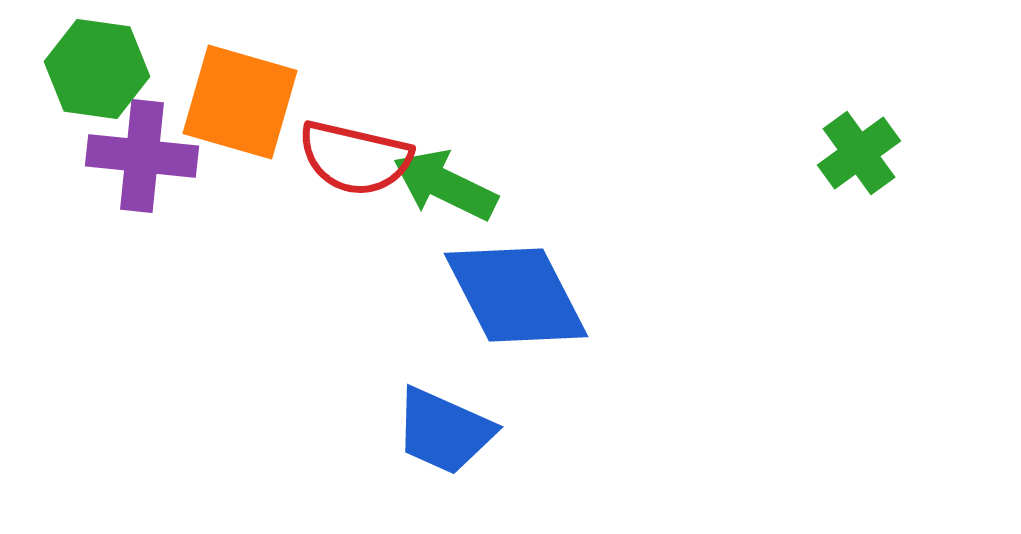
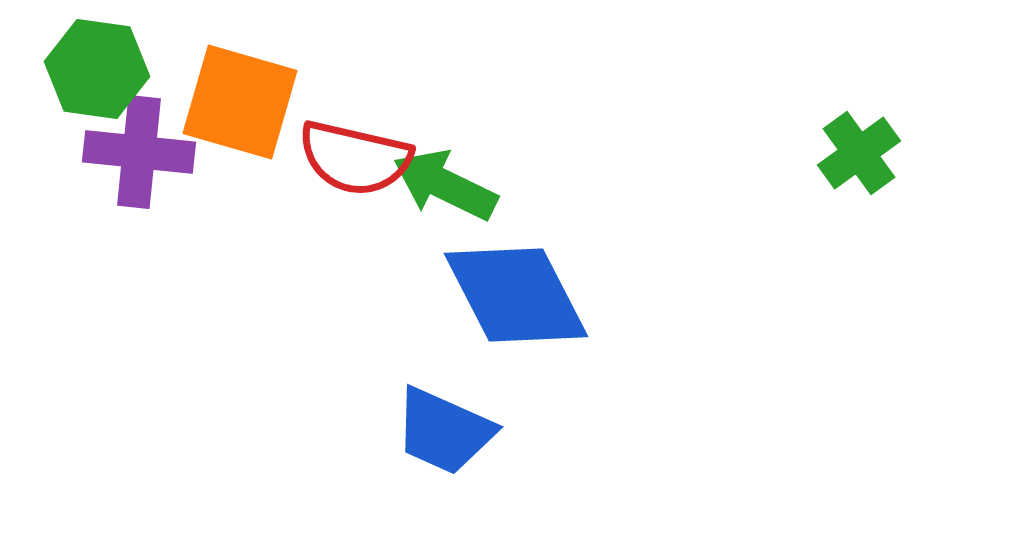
purple cross: moved 3 px left, 4 px up
